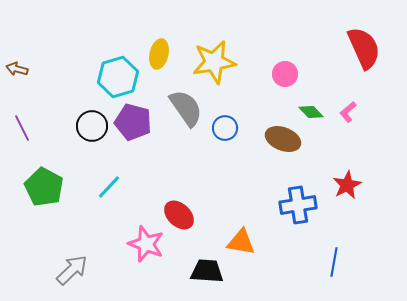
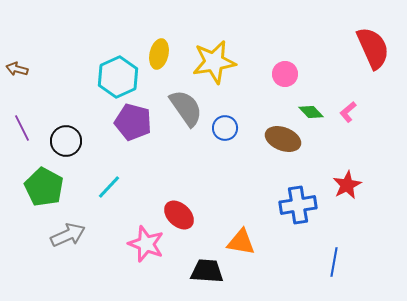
red semicircle: moved 9 px right
cyan hexagon: rotated 9 degrees counterclockwise
black circle: moved 26 px left, 15 px down
gray arrow: moved 4 px left, 35 px up; rotated 20 degrees clockwise
